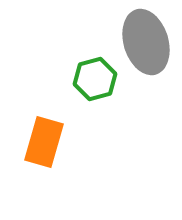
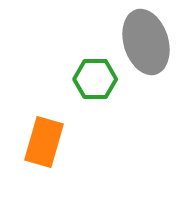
green hexagon: rotated 15 degrees clockwise
